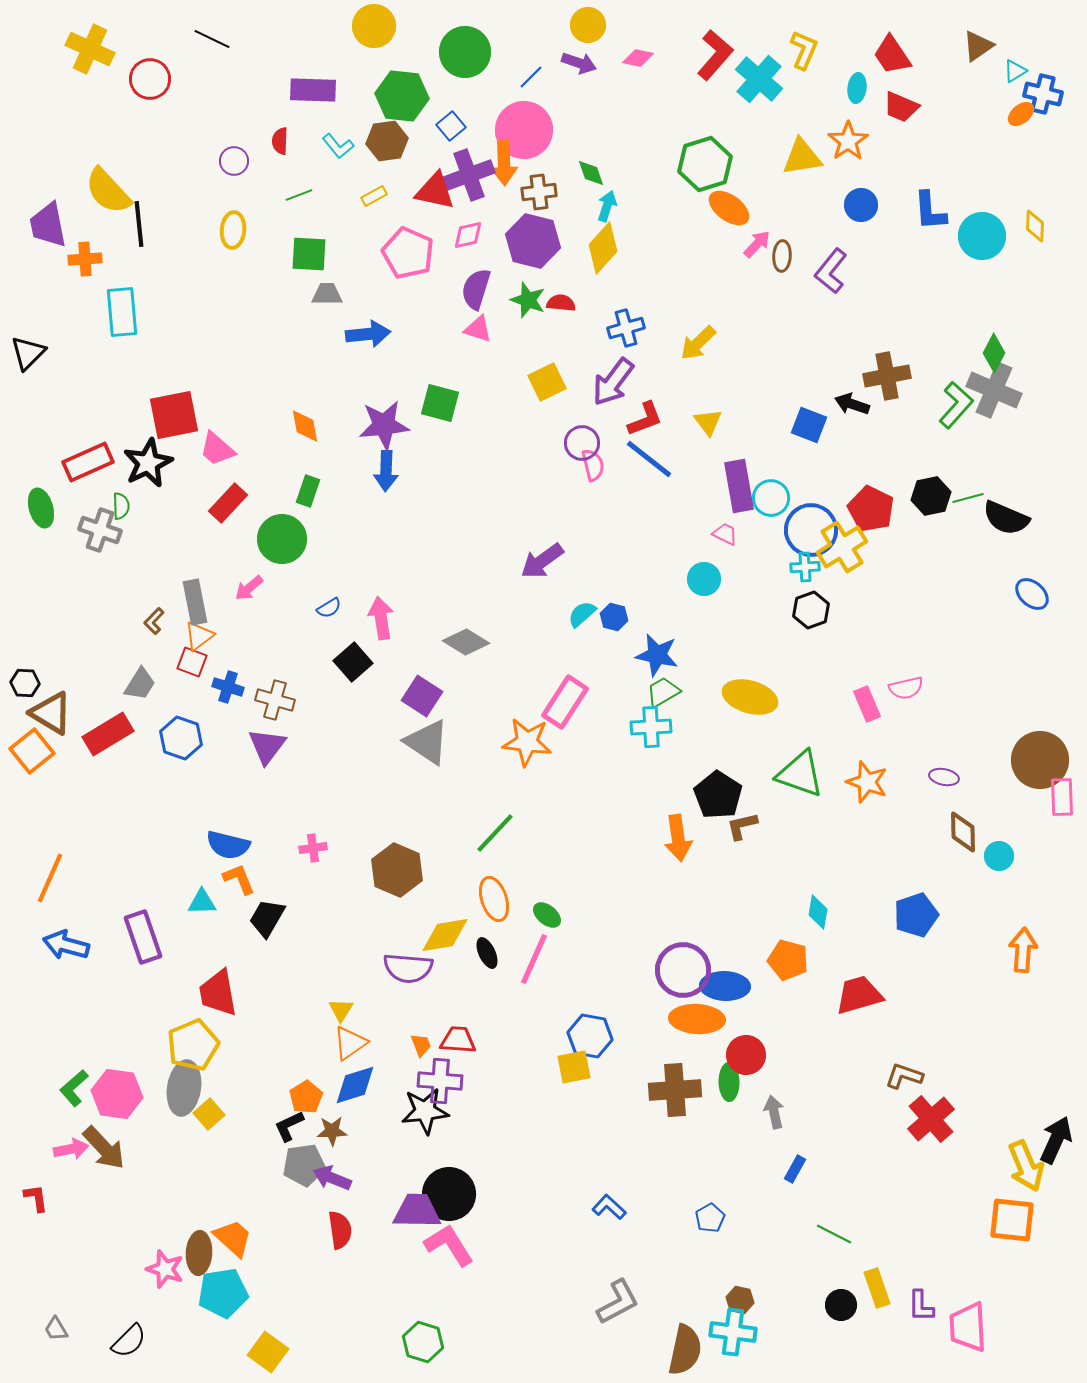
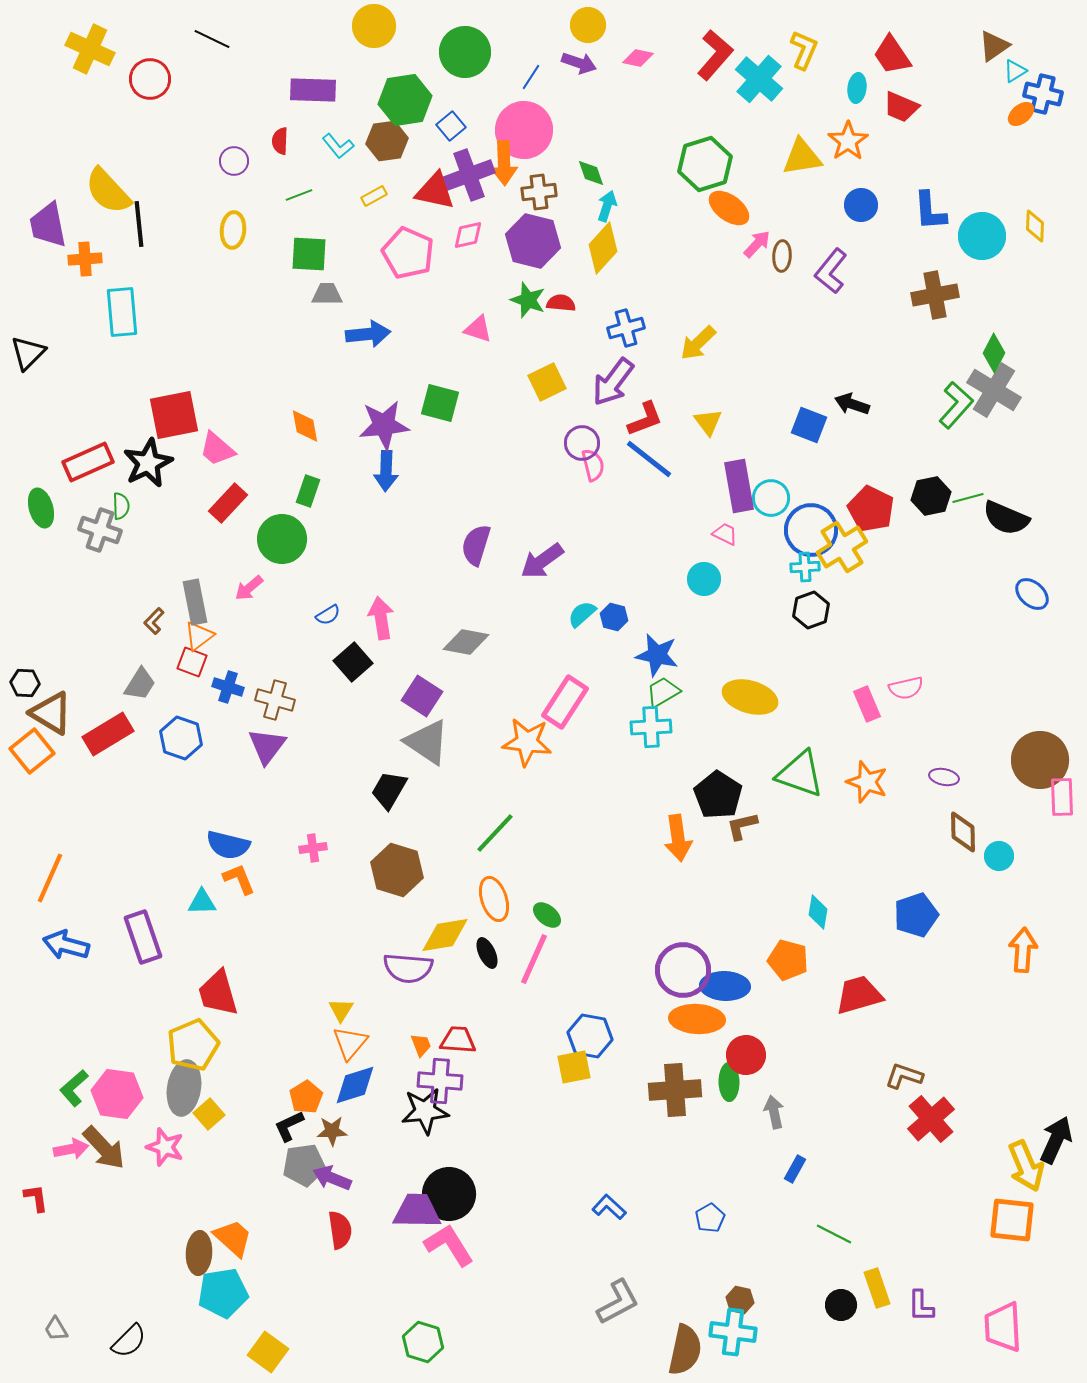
brown triangle at (978, 46): moved 16 px right
blue line at (531, 77): rotated 12 degrees counterclockwise
green hexagon at (402, 96): moved 3 px right, 4 px down; rotated 15 degrees counterclockwise
purple semicircle at (476, 289): moved 256 px down
brown cross at (887, 376): moved 48 px right, 81 px up
gray cross at (994, 390): rotated 8 degrees clockwise
blue semicircle at (329, 608): moved 1 px left, 7 px down
gray diamond at (466, 642): rotated 21 degrees counterclockwise
brown hexagon at (397, 870): rotated 6 degrees counterclockwise
black trapezoid at (267, 918): moved 122 px right, 128 px up
red trapezoid at (218, 993): rotated 6 degrees counterclockwise
orange triangle at (350, 1043): rotated 15 degrees counterclockwise
pink star at (165, 1269): moved 122 px up
pink trapezoid at (968, 1327): moved 35 px right
